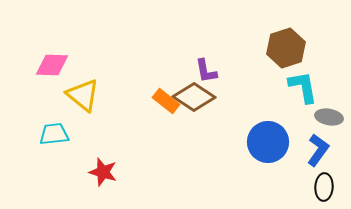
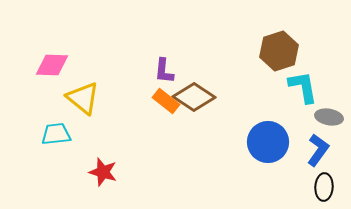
brown hexagon: moved 7 px left, 3 px down
purple L-shape: moved 42 px left; rotated 16 degrees clockwise
yellow triangle: moved 3 px down
cyan trapezoid: moved 2 px right
